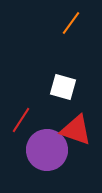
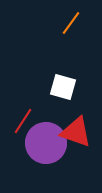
red line: moved 2 px right, 1 px down
red triangle: moved 2 px down
purple circle: moved 1 px left, 7 px up
